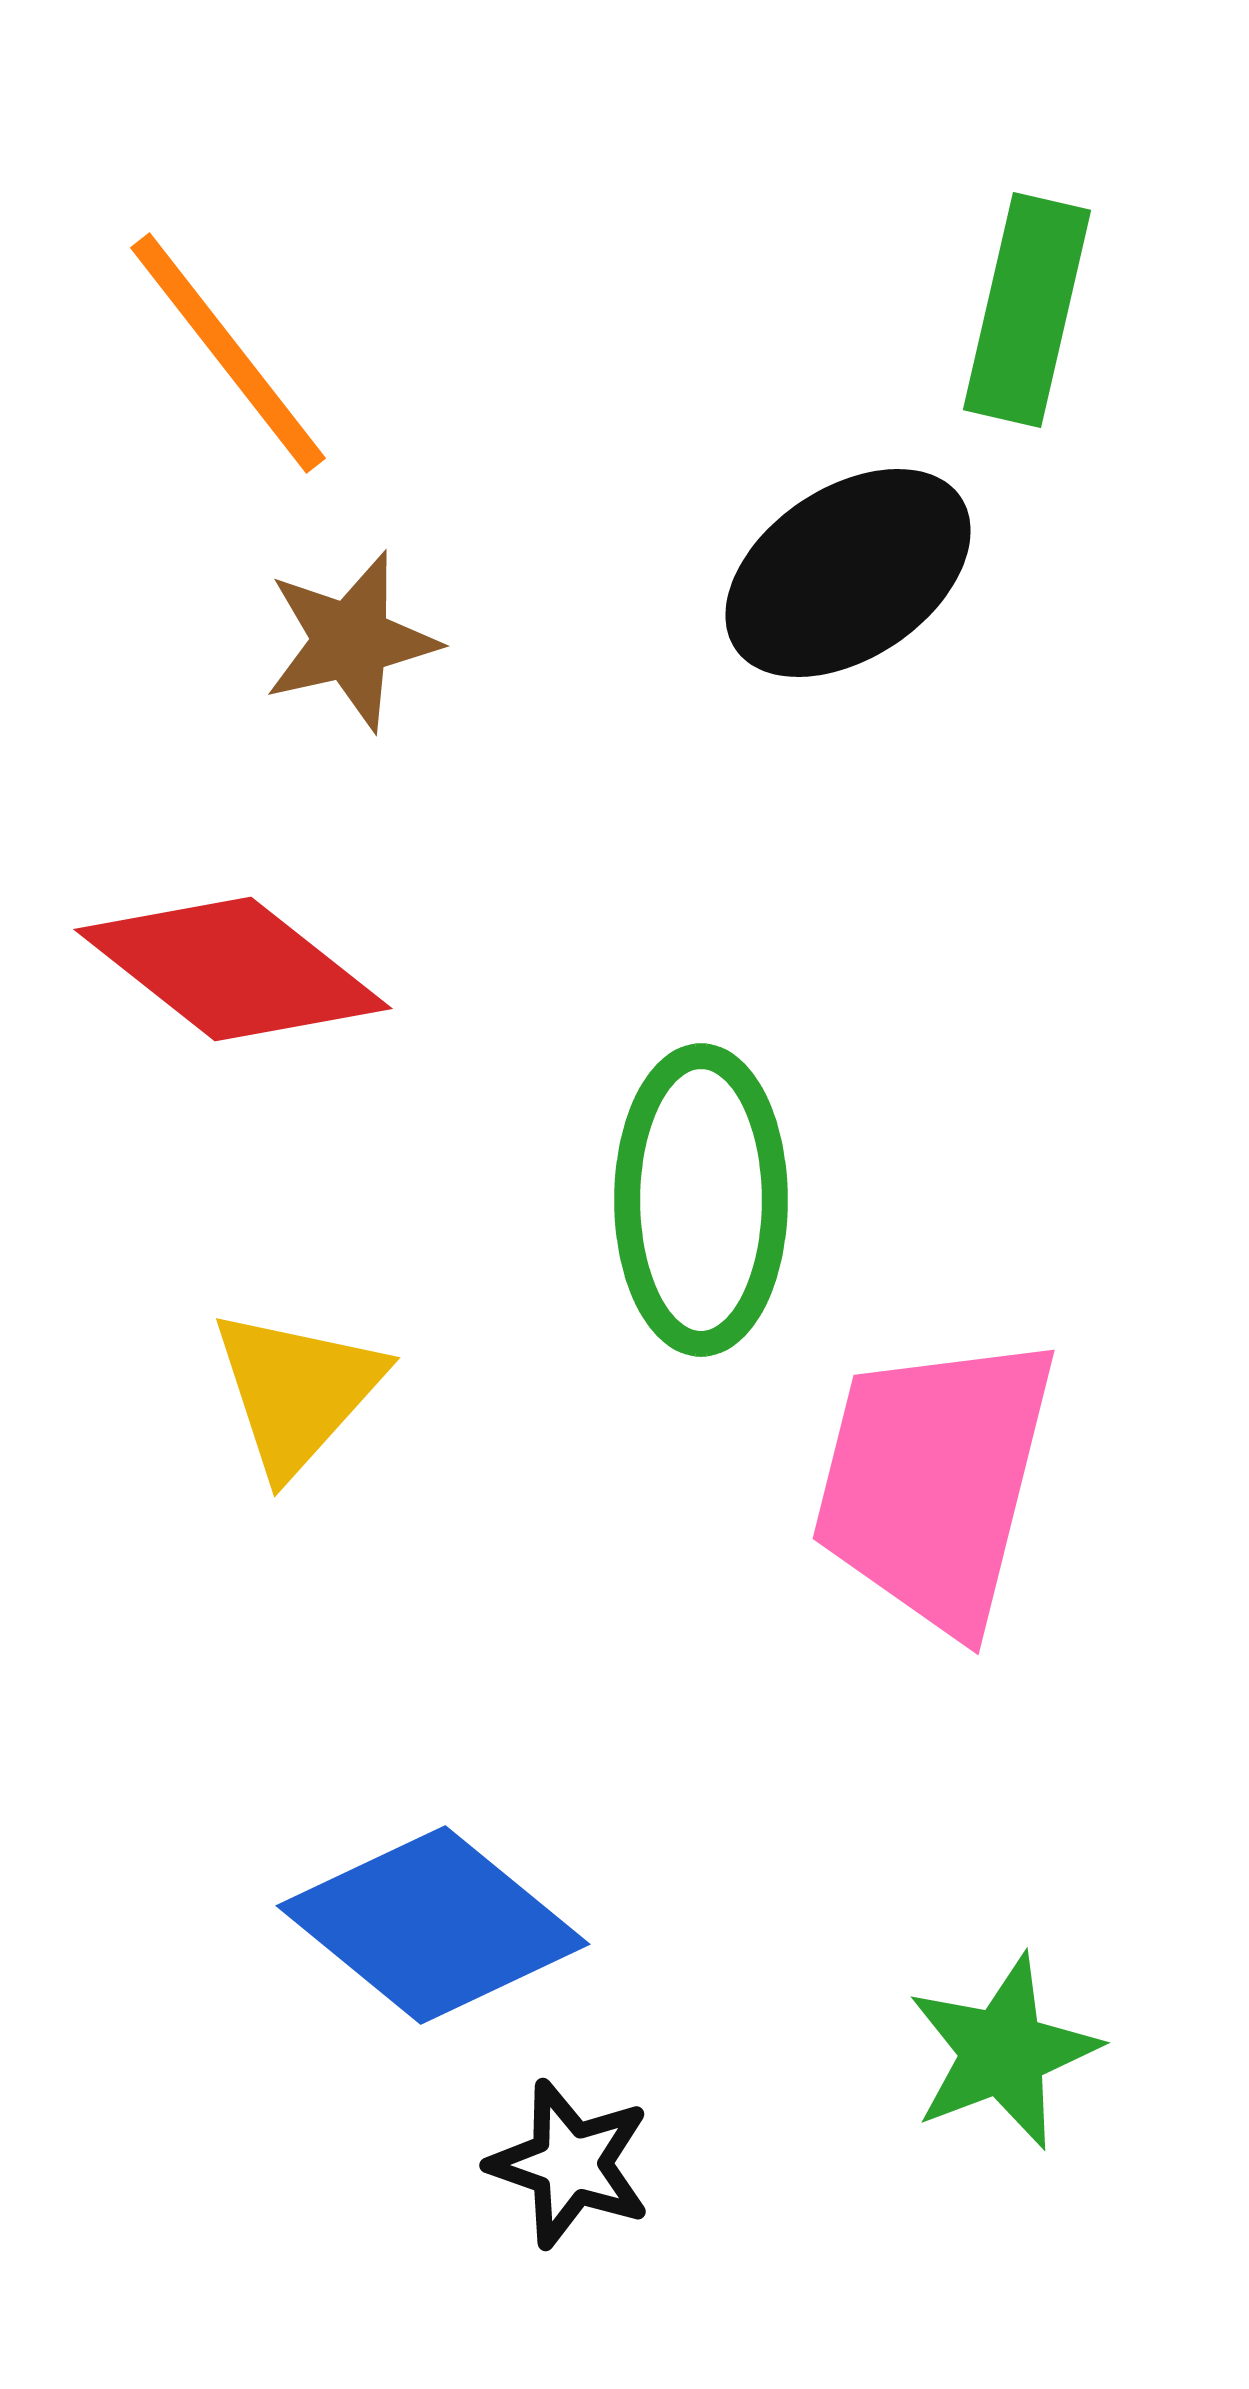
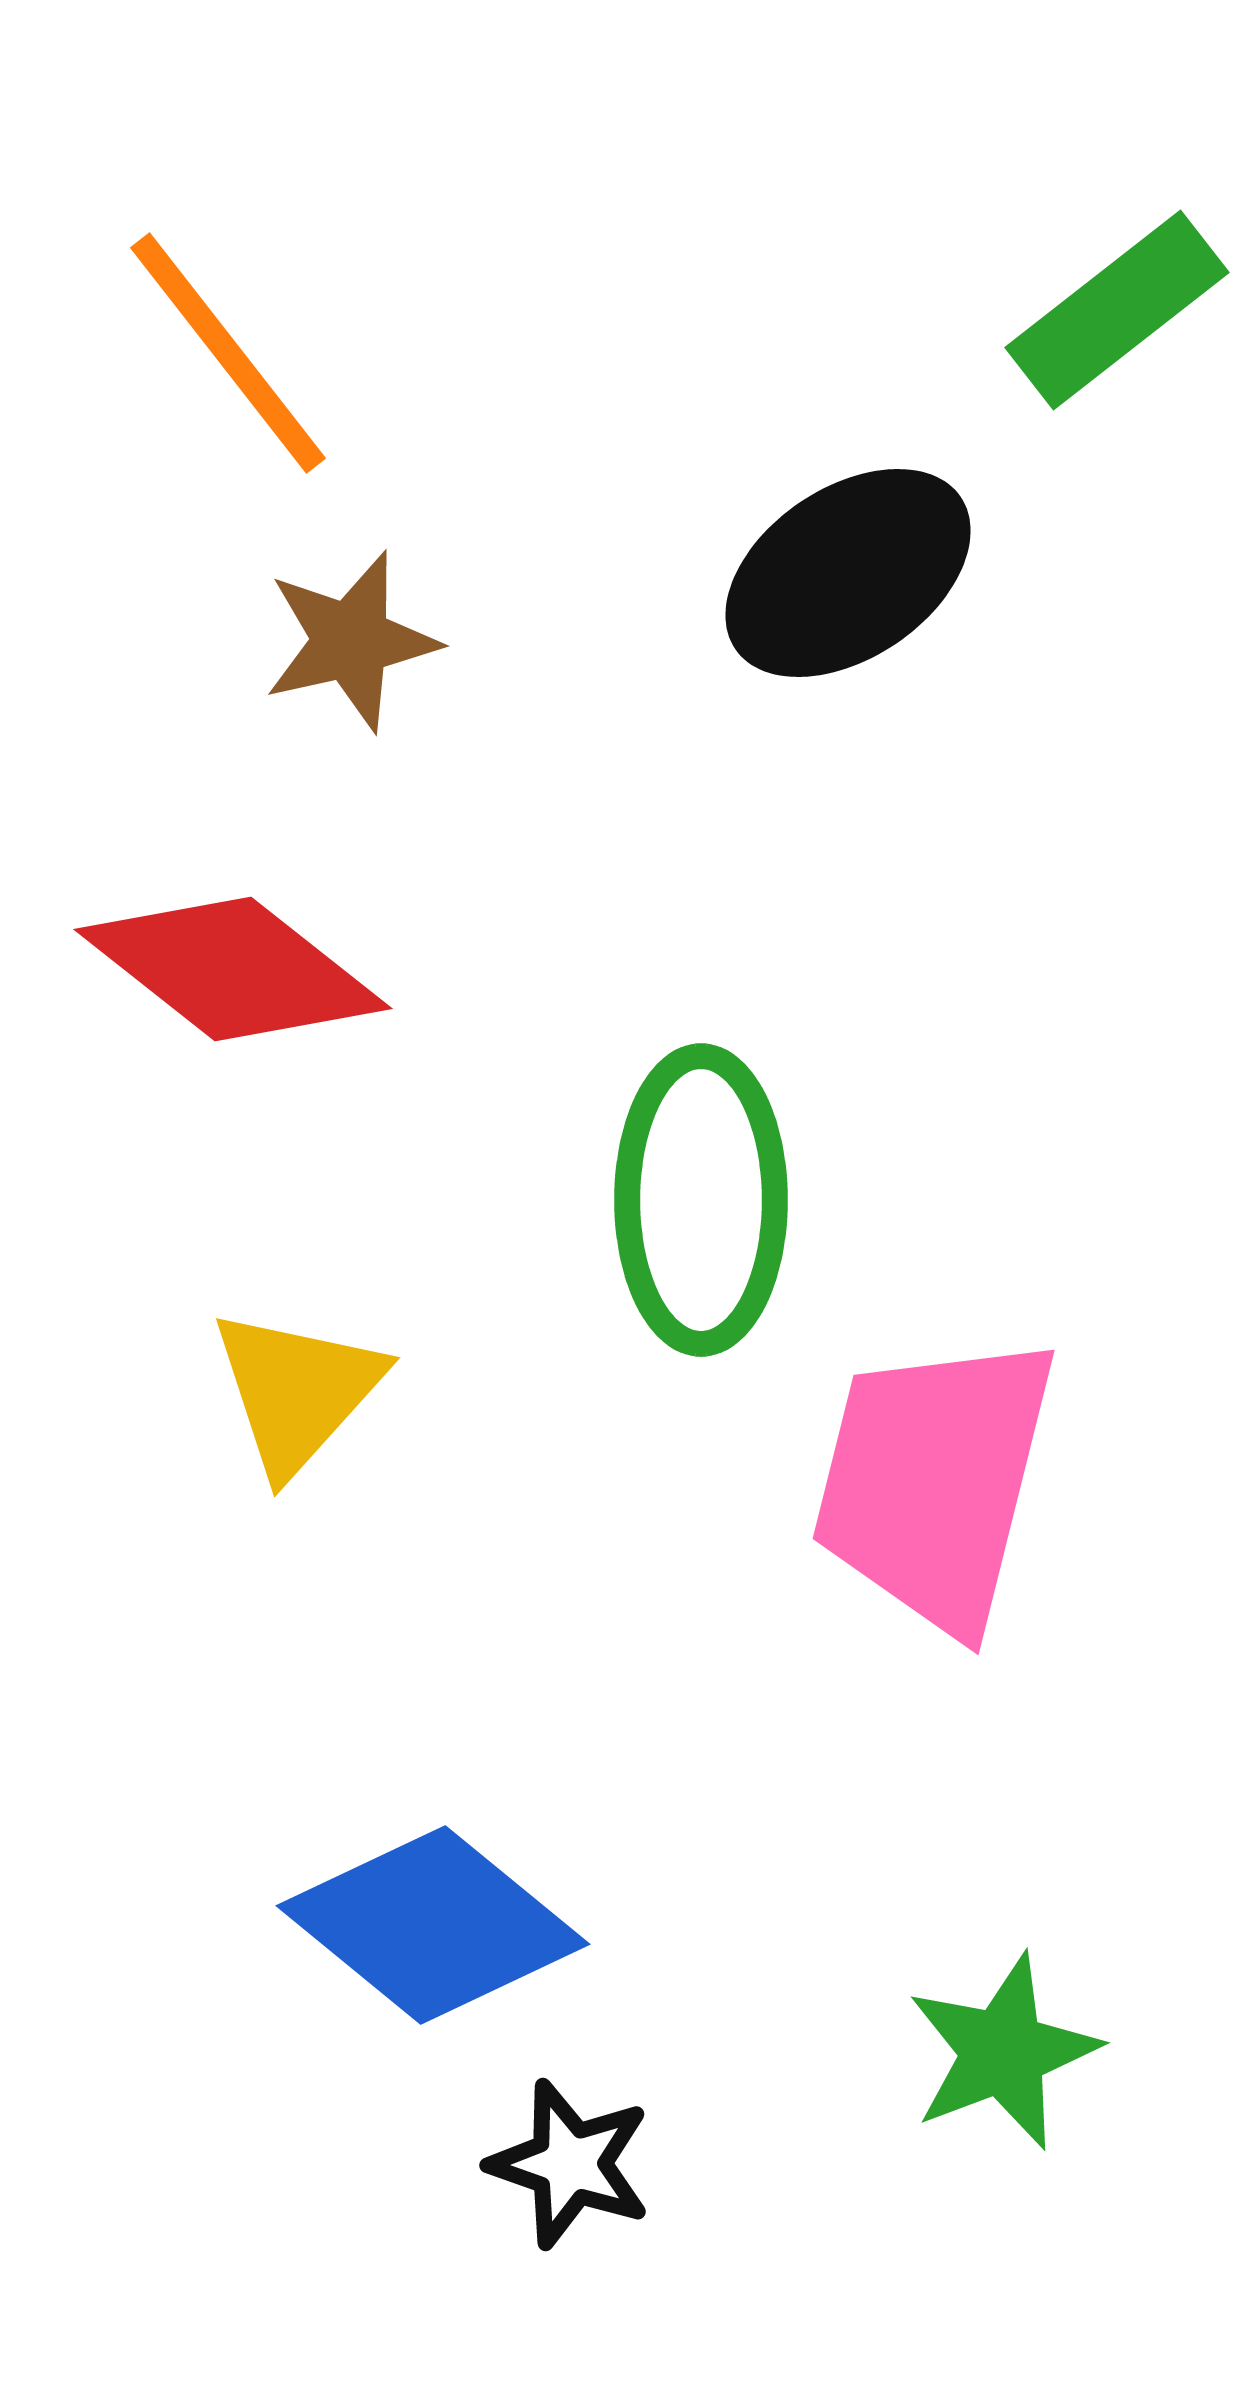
green rectangle: moved 90 px right; rotated 39 degrees clockwise
